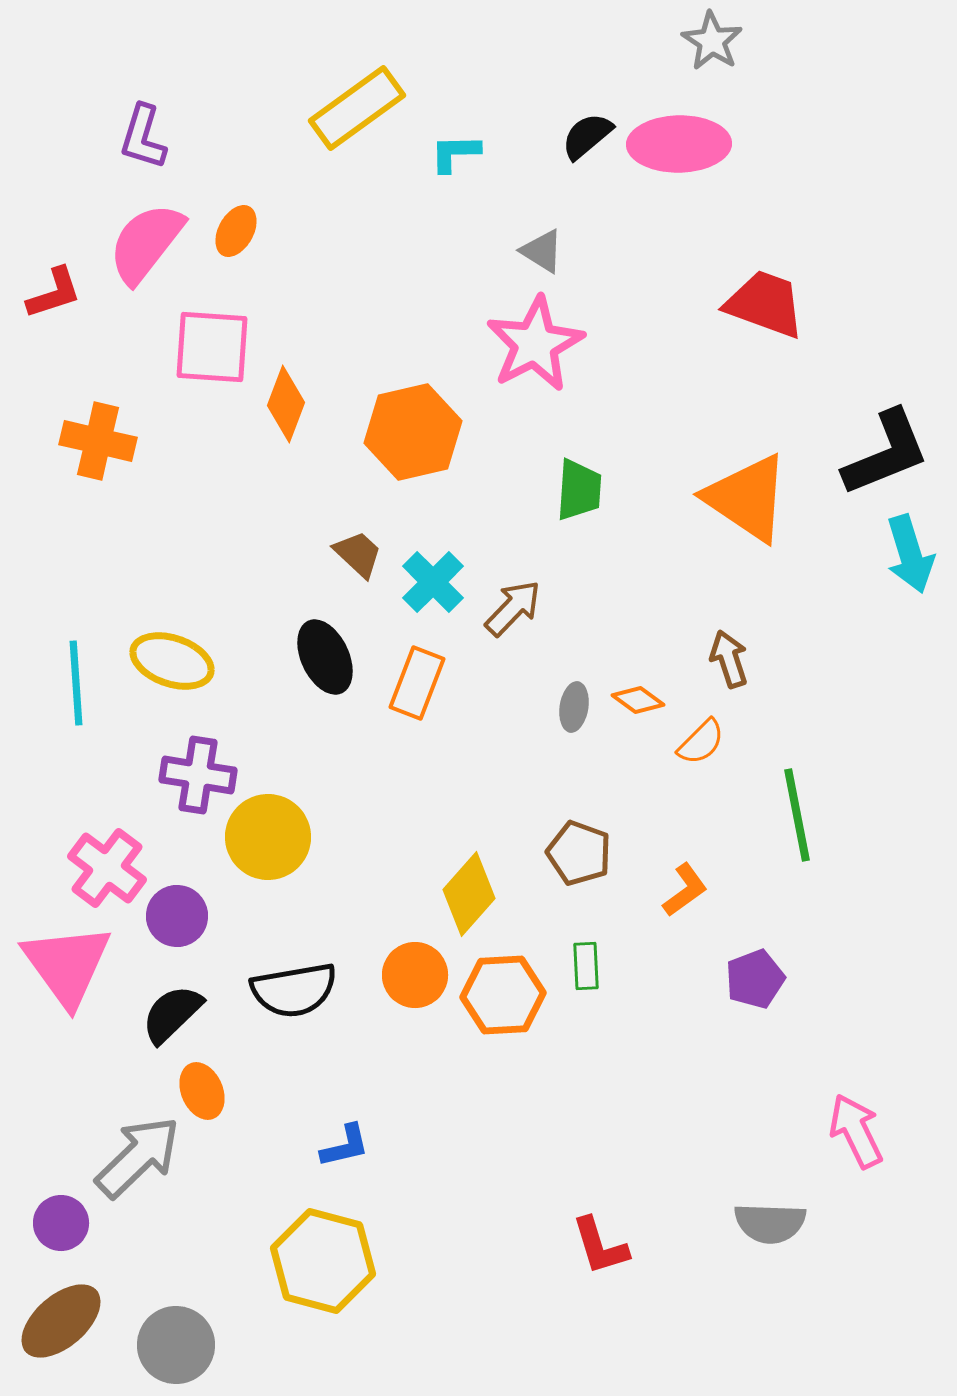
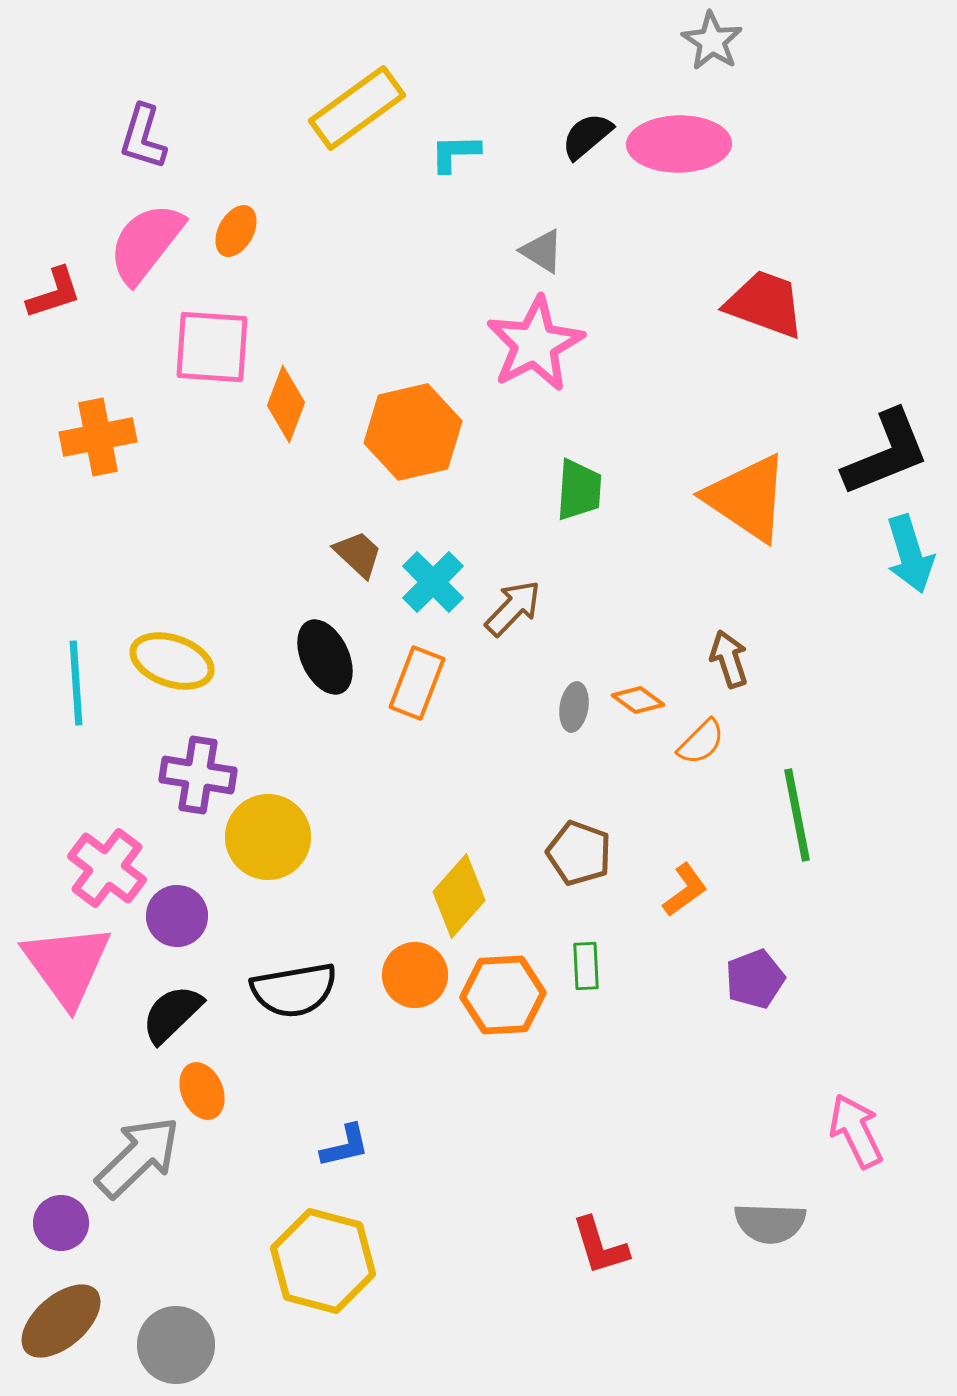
orange cross at (98, 441): moved 4 px up; rotated 24 degrees counterclockwise
yellow diamond at (469, 894): moved 10 px left, 2 px down
